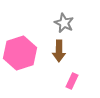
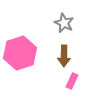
brown arrow: moved 5 px right, 5 px down
